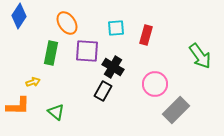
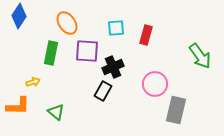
black cross: rotated 35 degrees clockwise
gray rectangle: rotated 32 degrees counterclockwise
